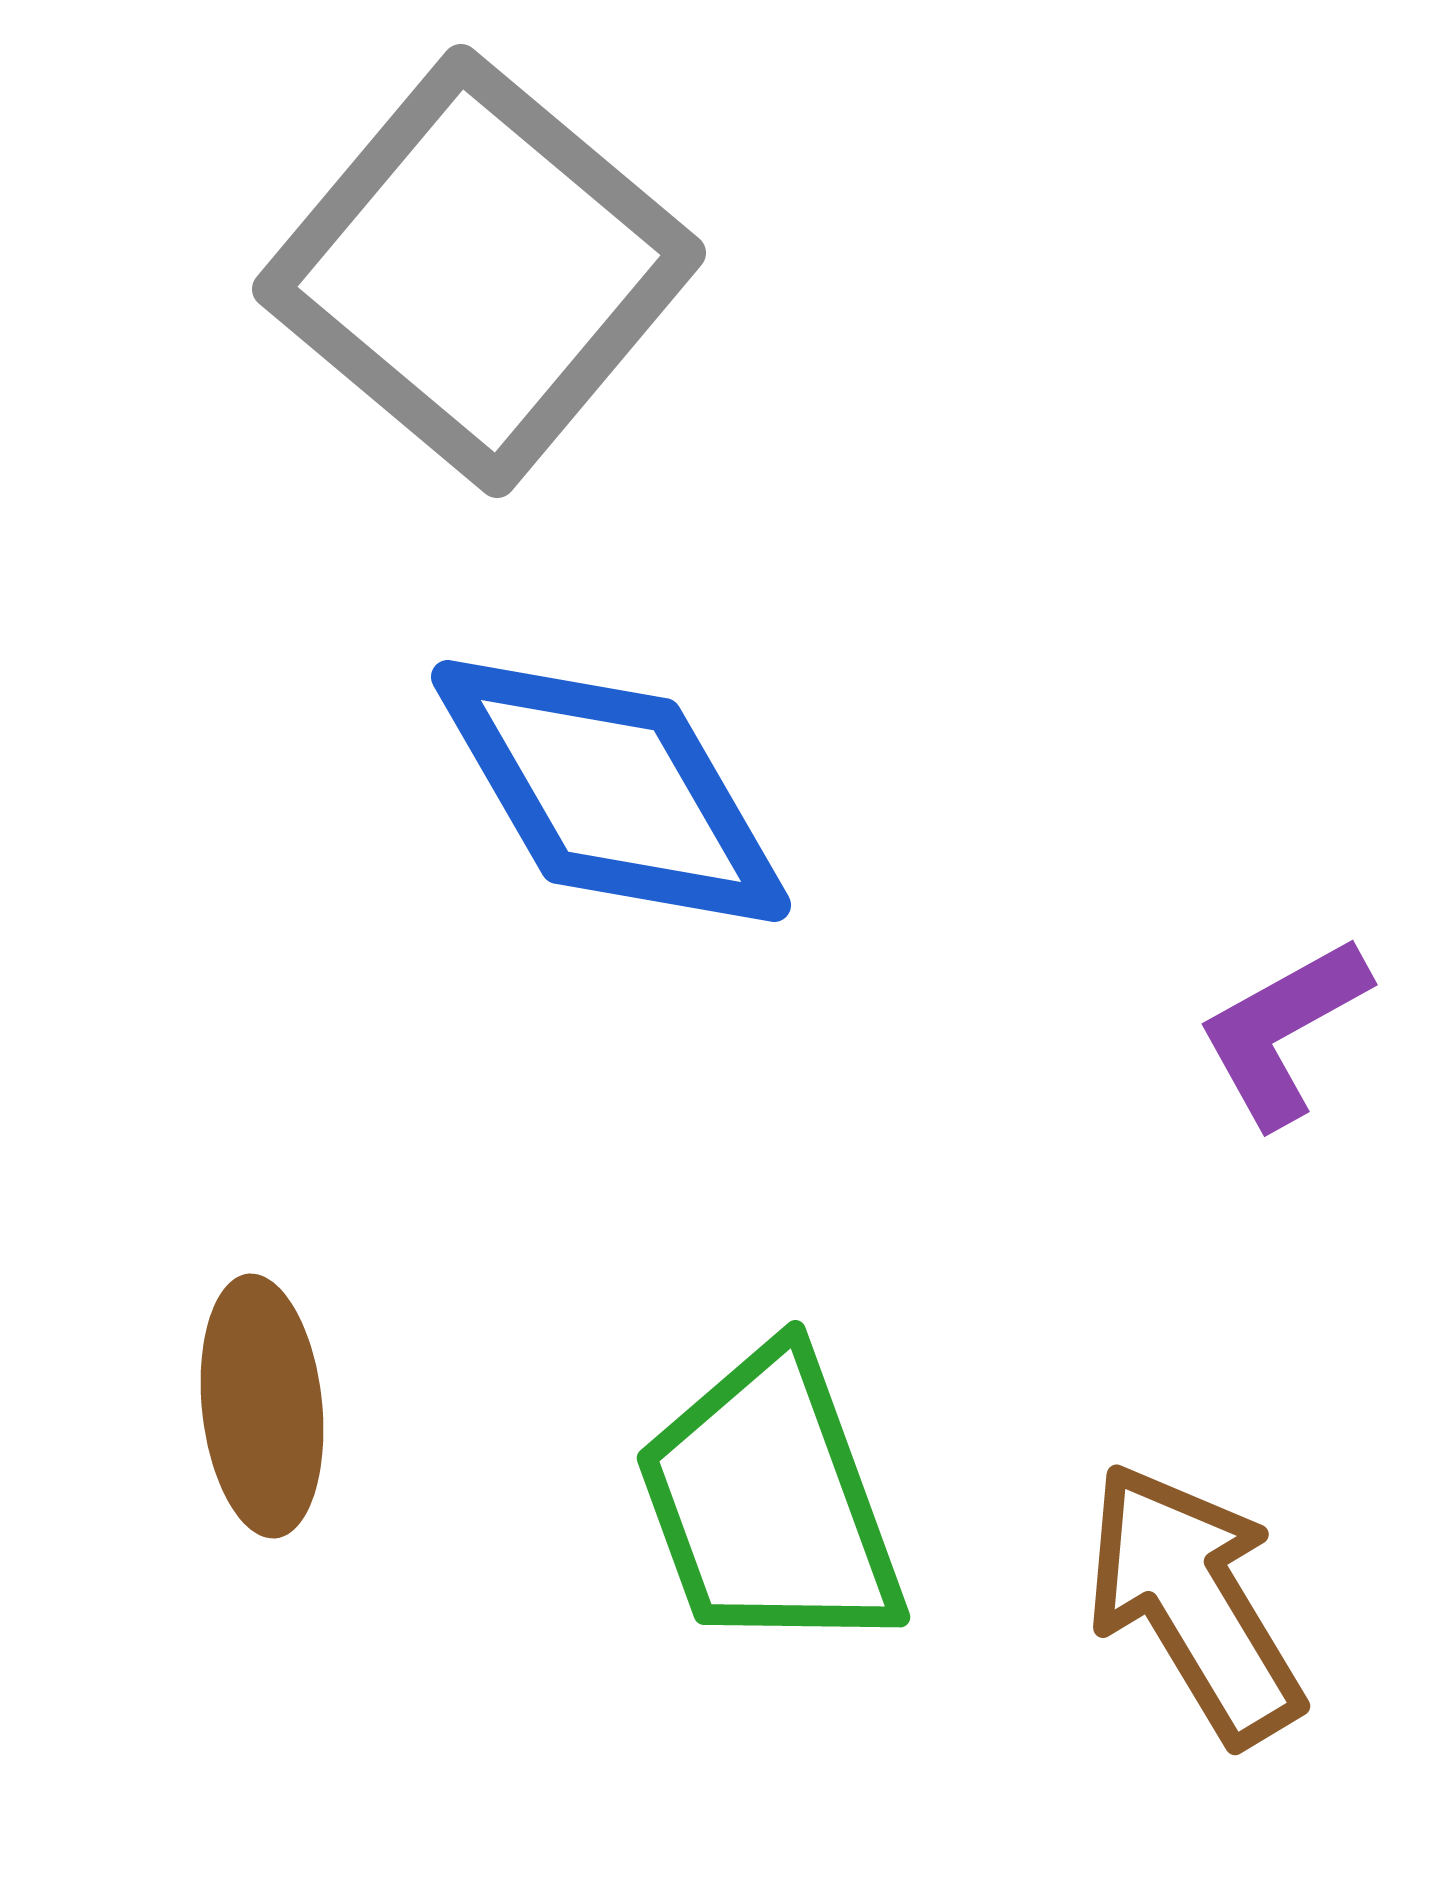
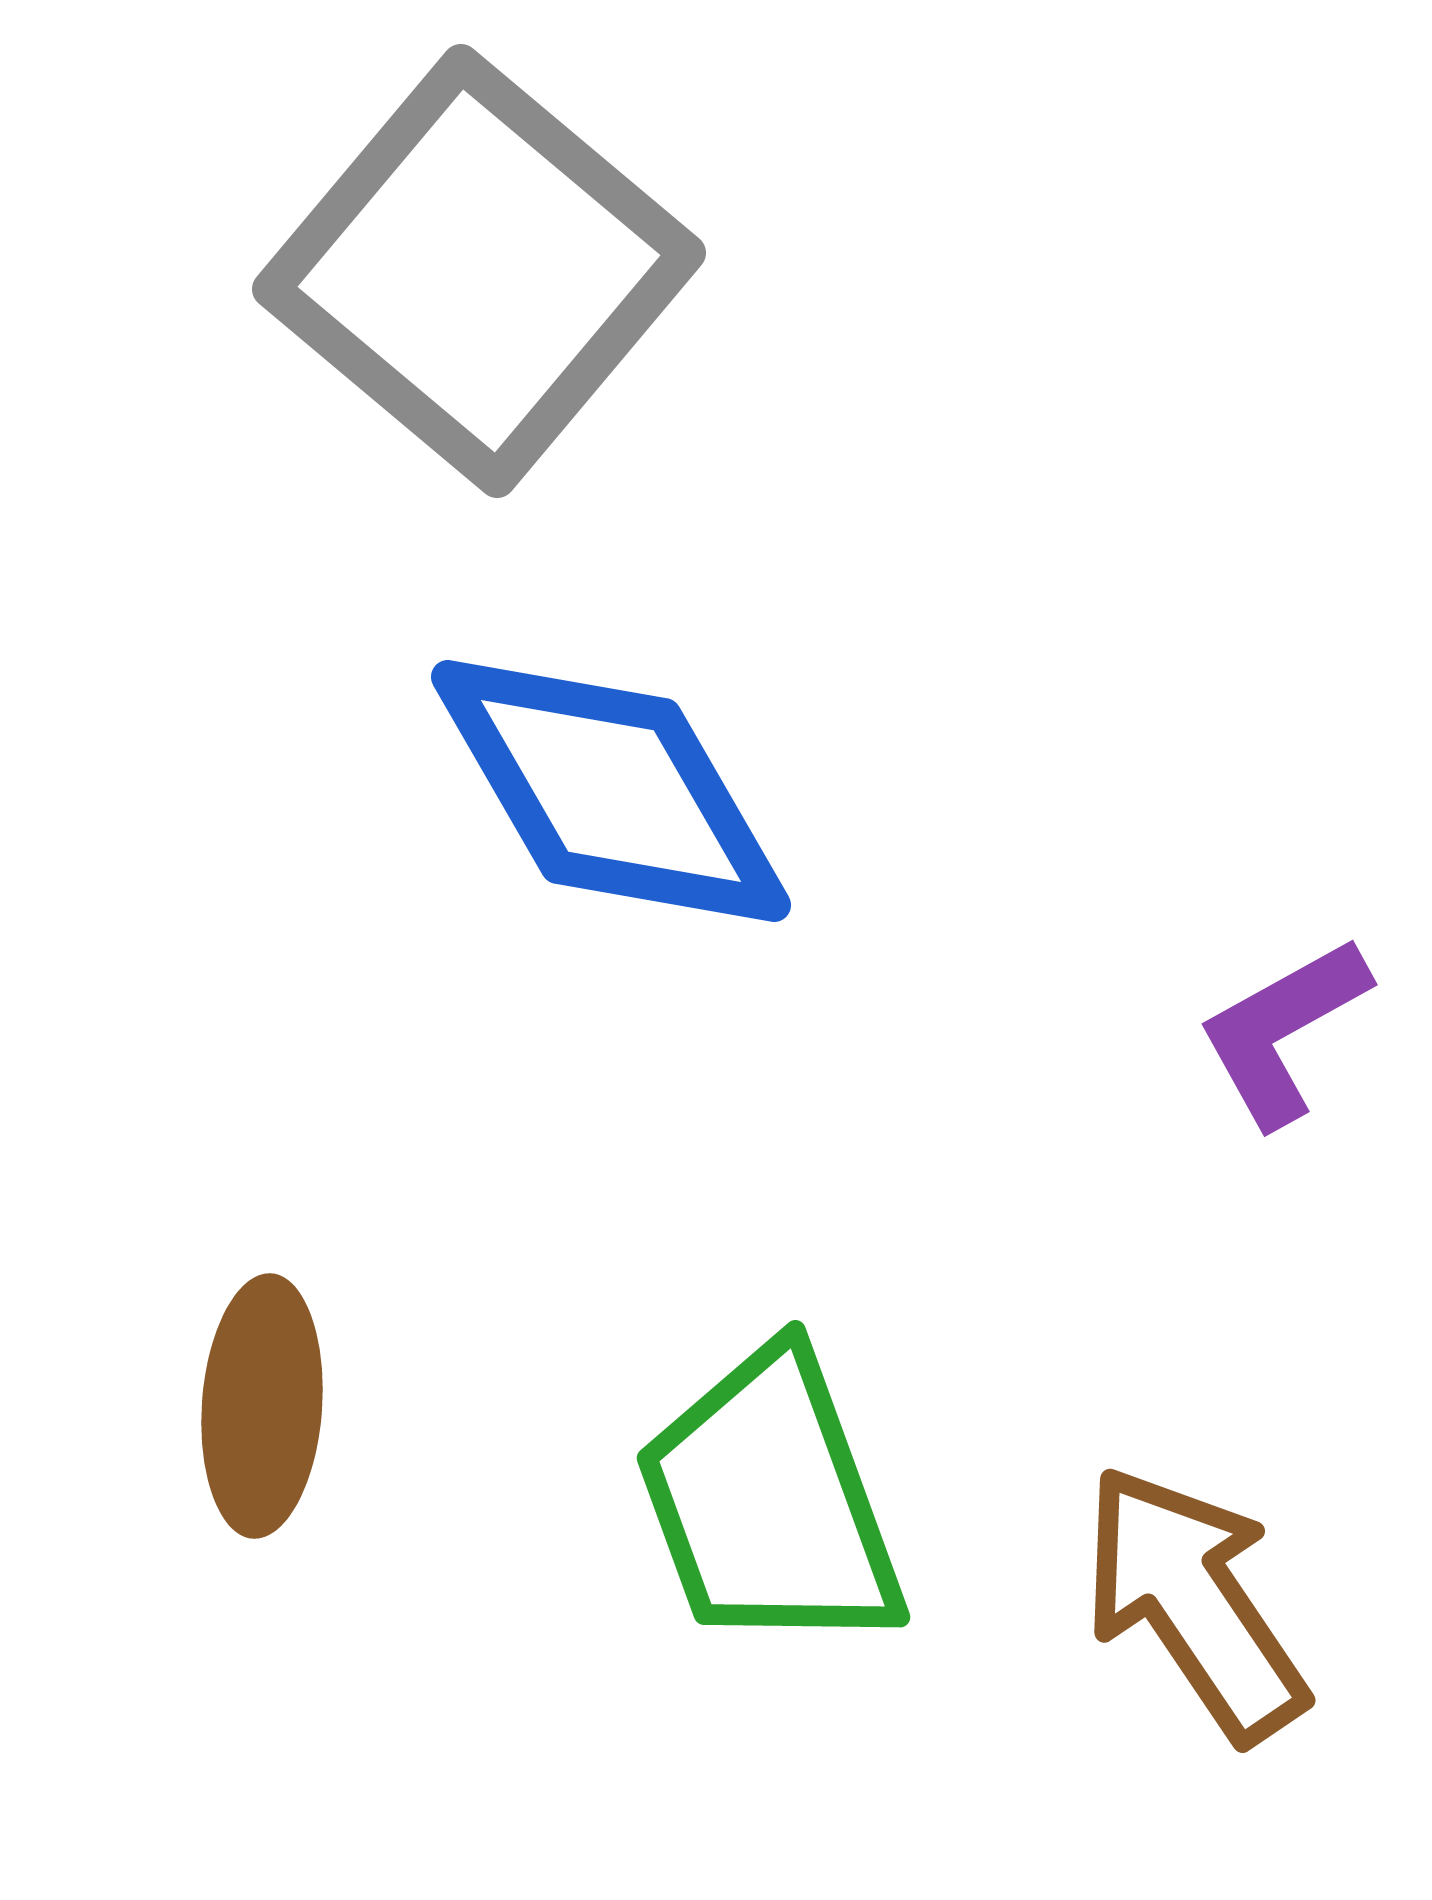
brown ellipse: rotated 10 degrees clockwise
brown arrow: rotated 3 degrees counterclockwise
